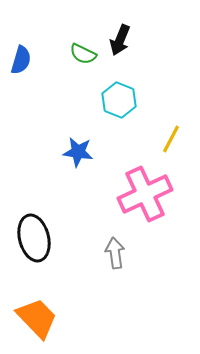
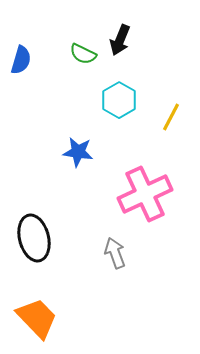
cyan hexagon: rotated 8 degrees clockwise
yellow line: moved 22 px up
gray arrow: rotated 12 degrees counterclockwise
